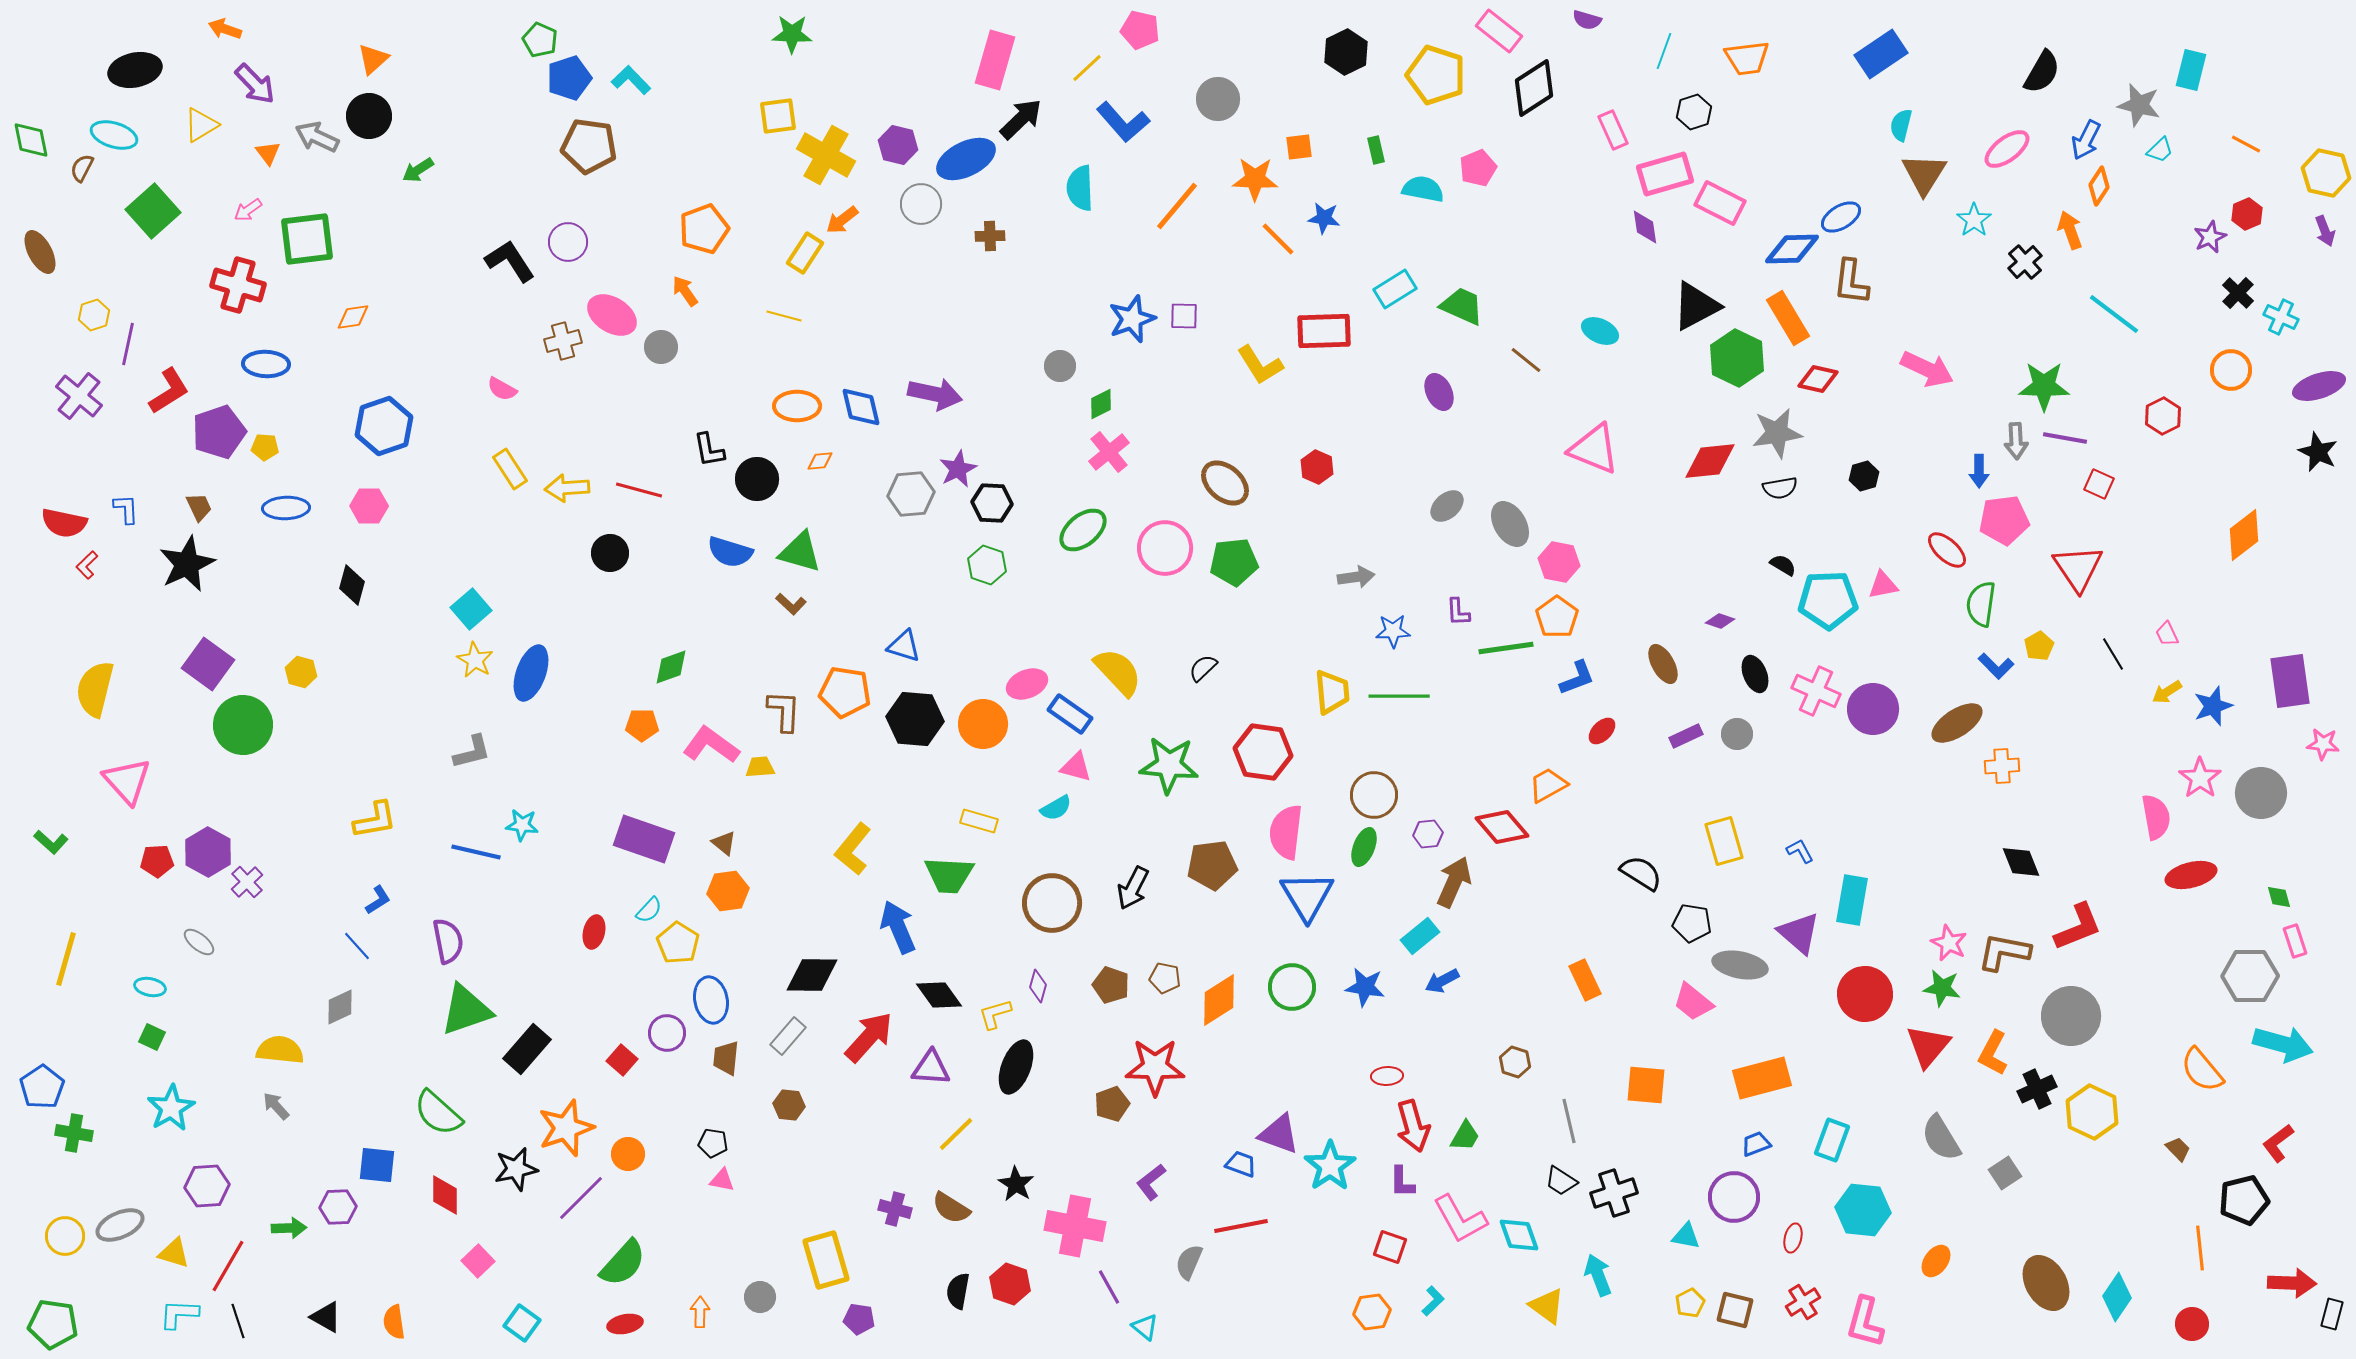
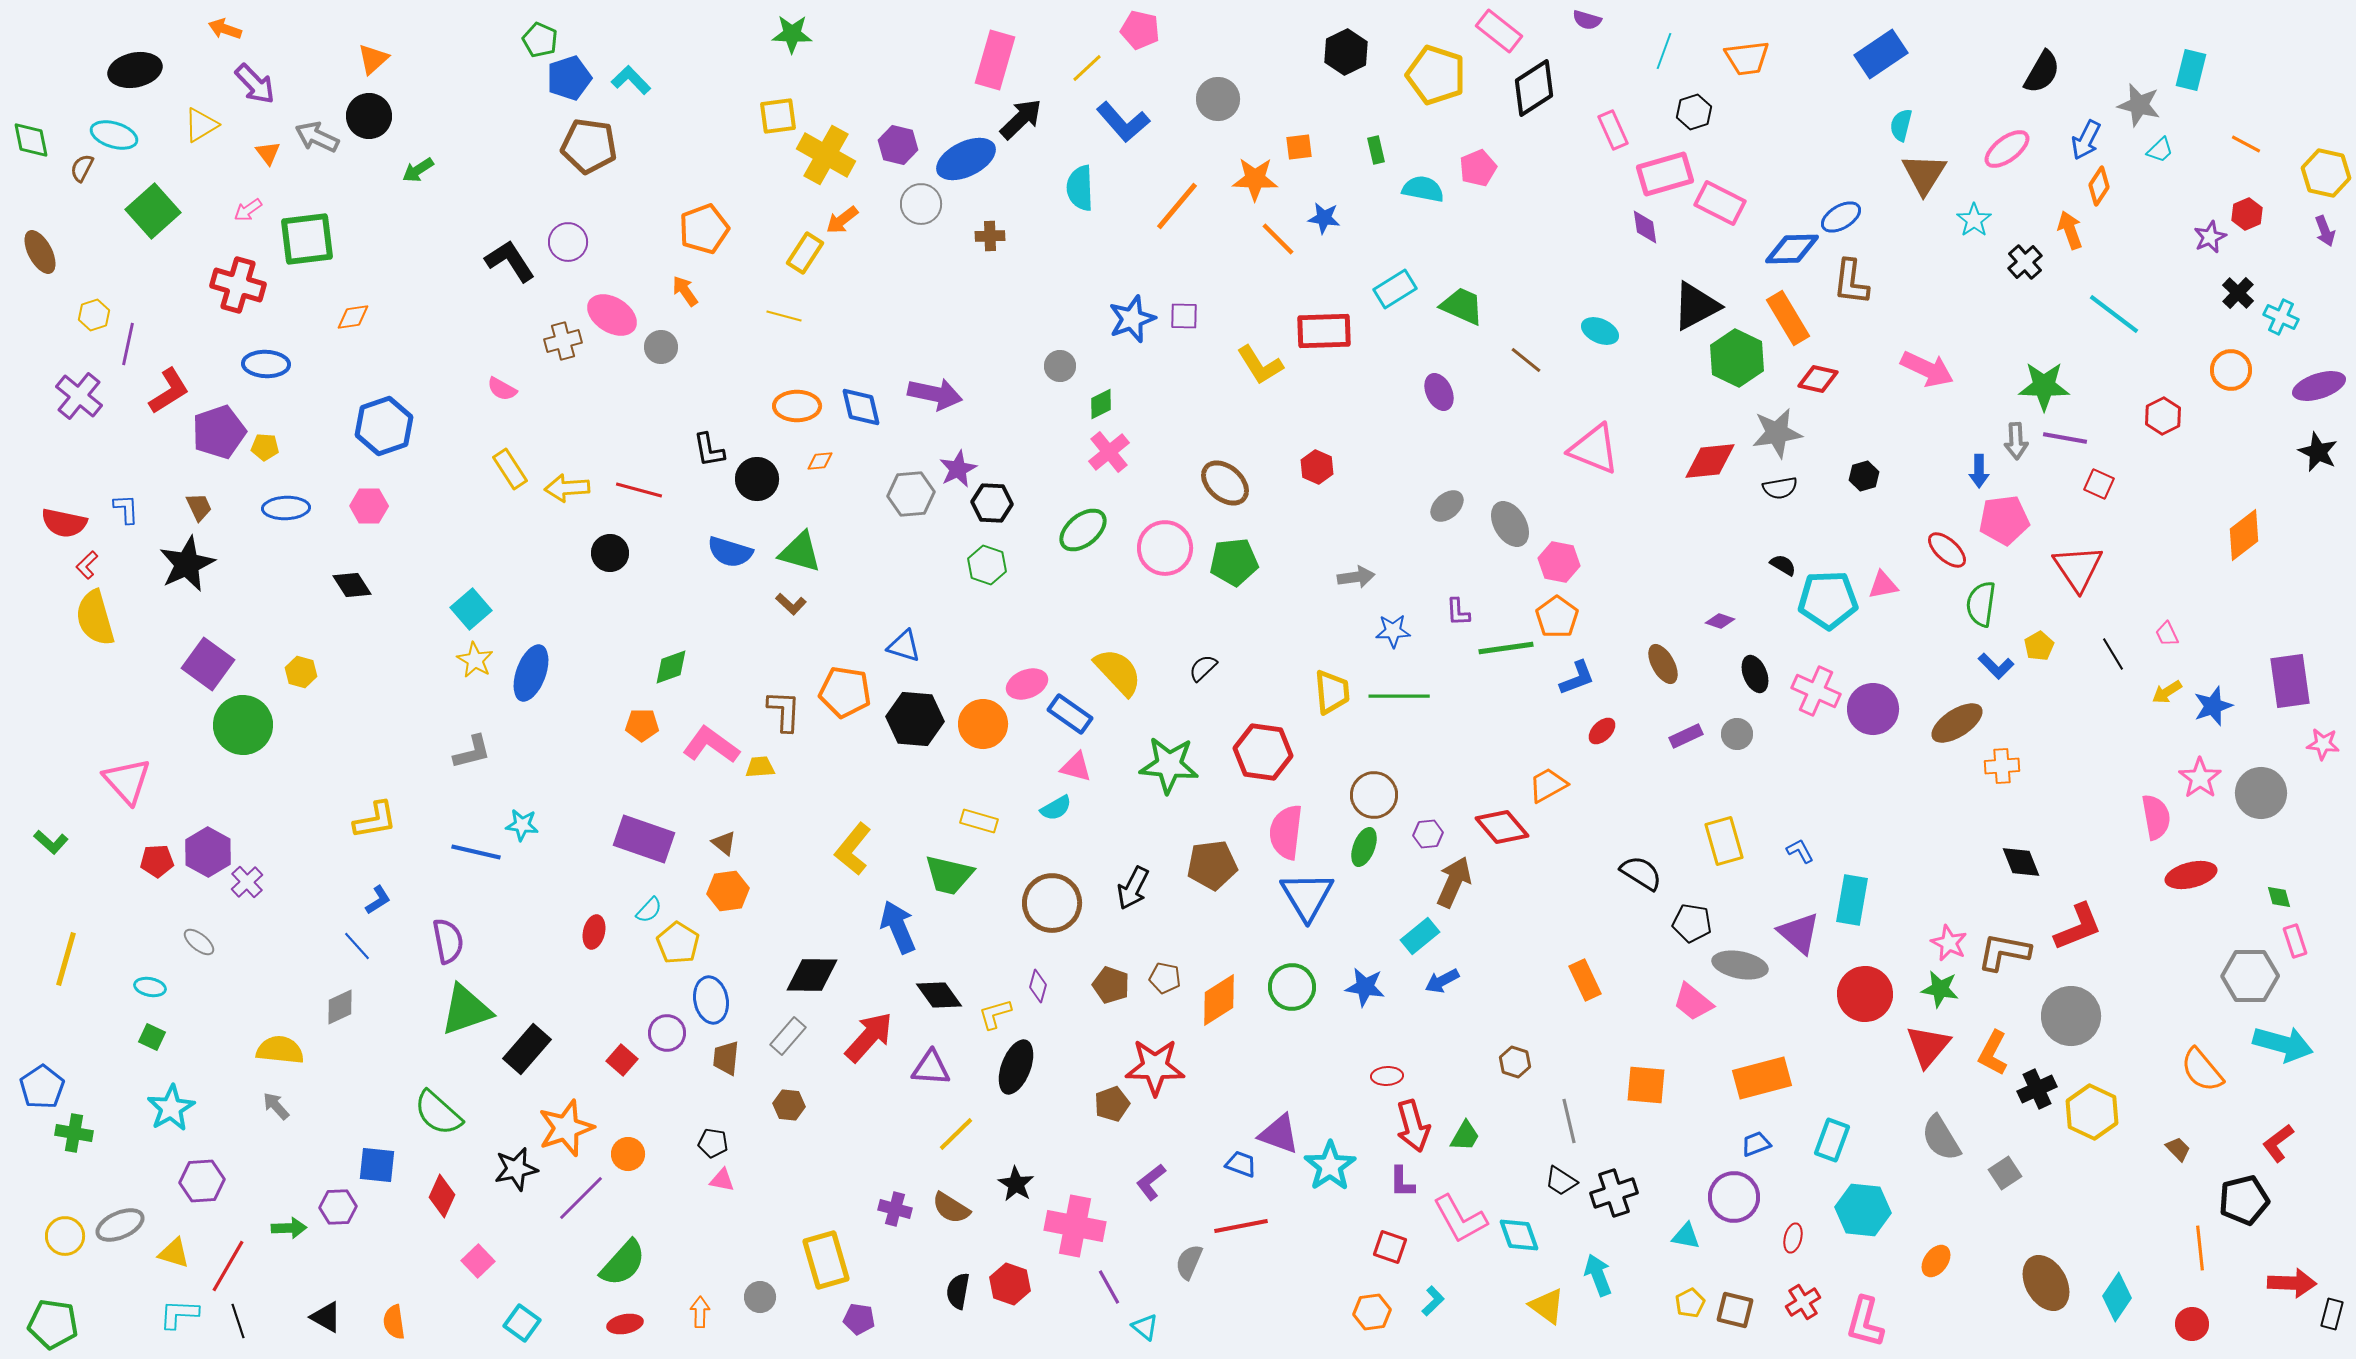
black diamond at (352, 585): rotated 48 degrees counterclockwise
yellow semicircle at (95, 689): moved 71 px up; rotated 30 degrees counterclockwise
green trapezoid at (949, 875): rotated 10 degrees clockwise
green star at (1942, 988): moved 2 px left, 1 px down
purple hexagon at (207, 1186): moved 5 px left, 5 px up
red diamond at (445, 1195): moved 3 px left, 1 px down; rotated 24 degrees clockwise
